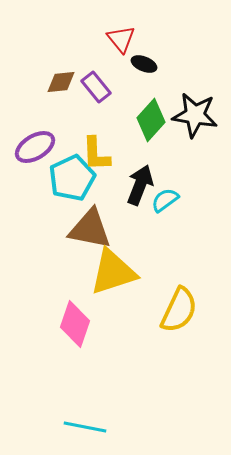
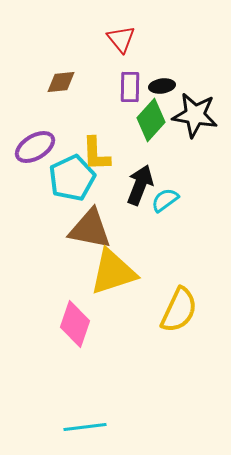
black ellipse: moved 18 px right, 22 px down; rotated 30 degrees counterclockwise
purple rectangle: moved 34 px right; rotated 40 degrees clockwise
cyan line: rotated 18 degrees counterclockwise
